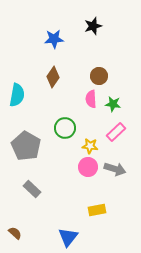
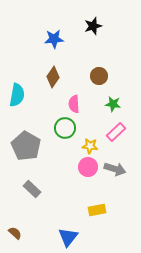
pink semicircle: moved 17 px left, 5 px down
